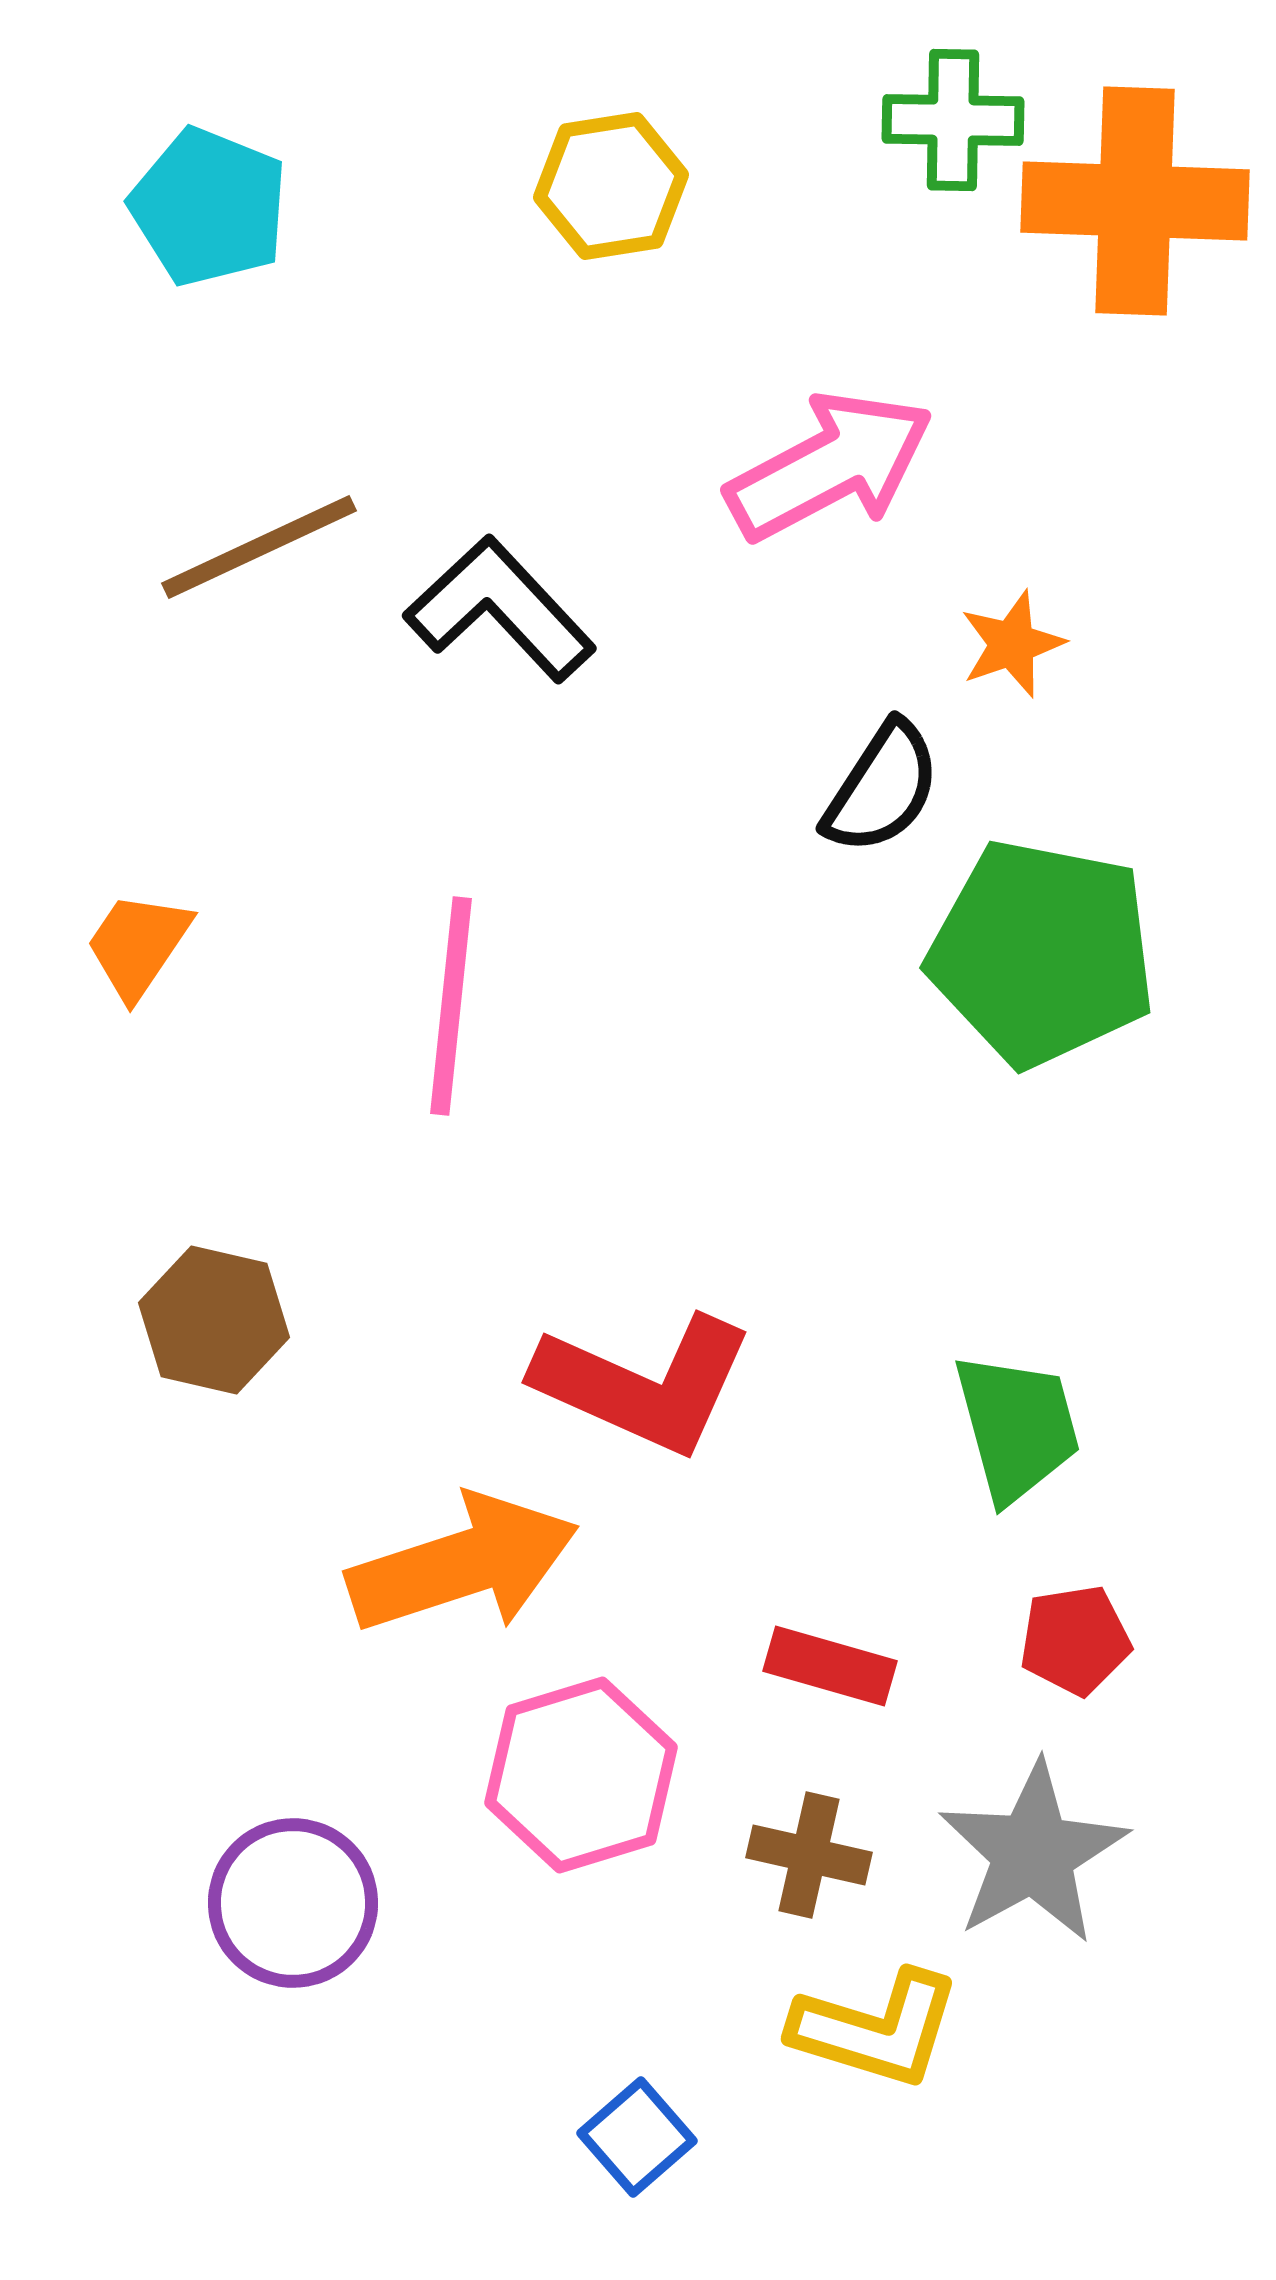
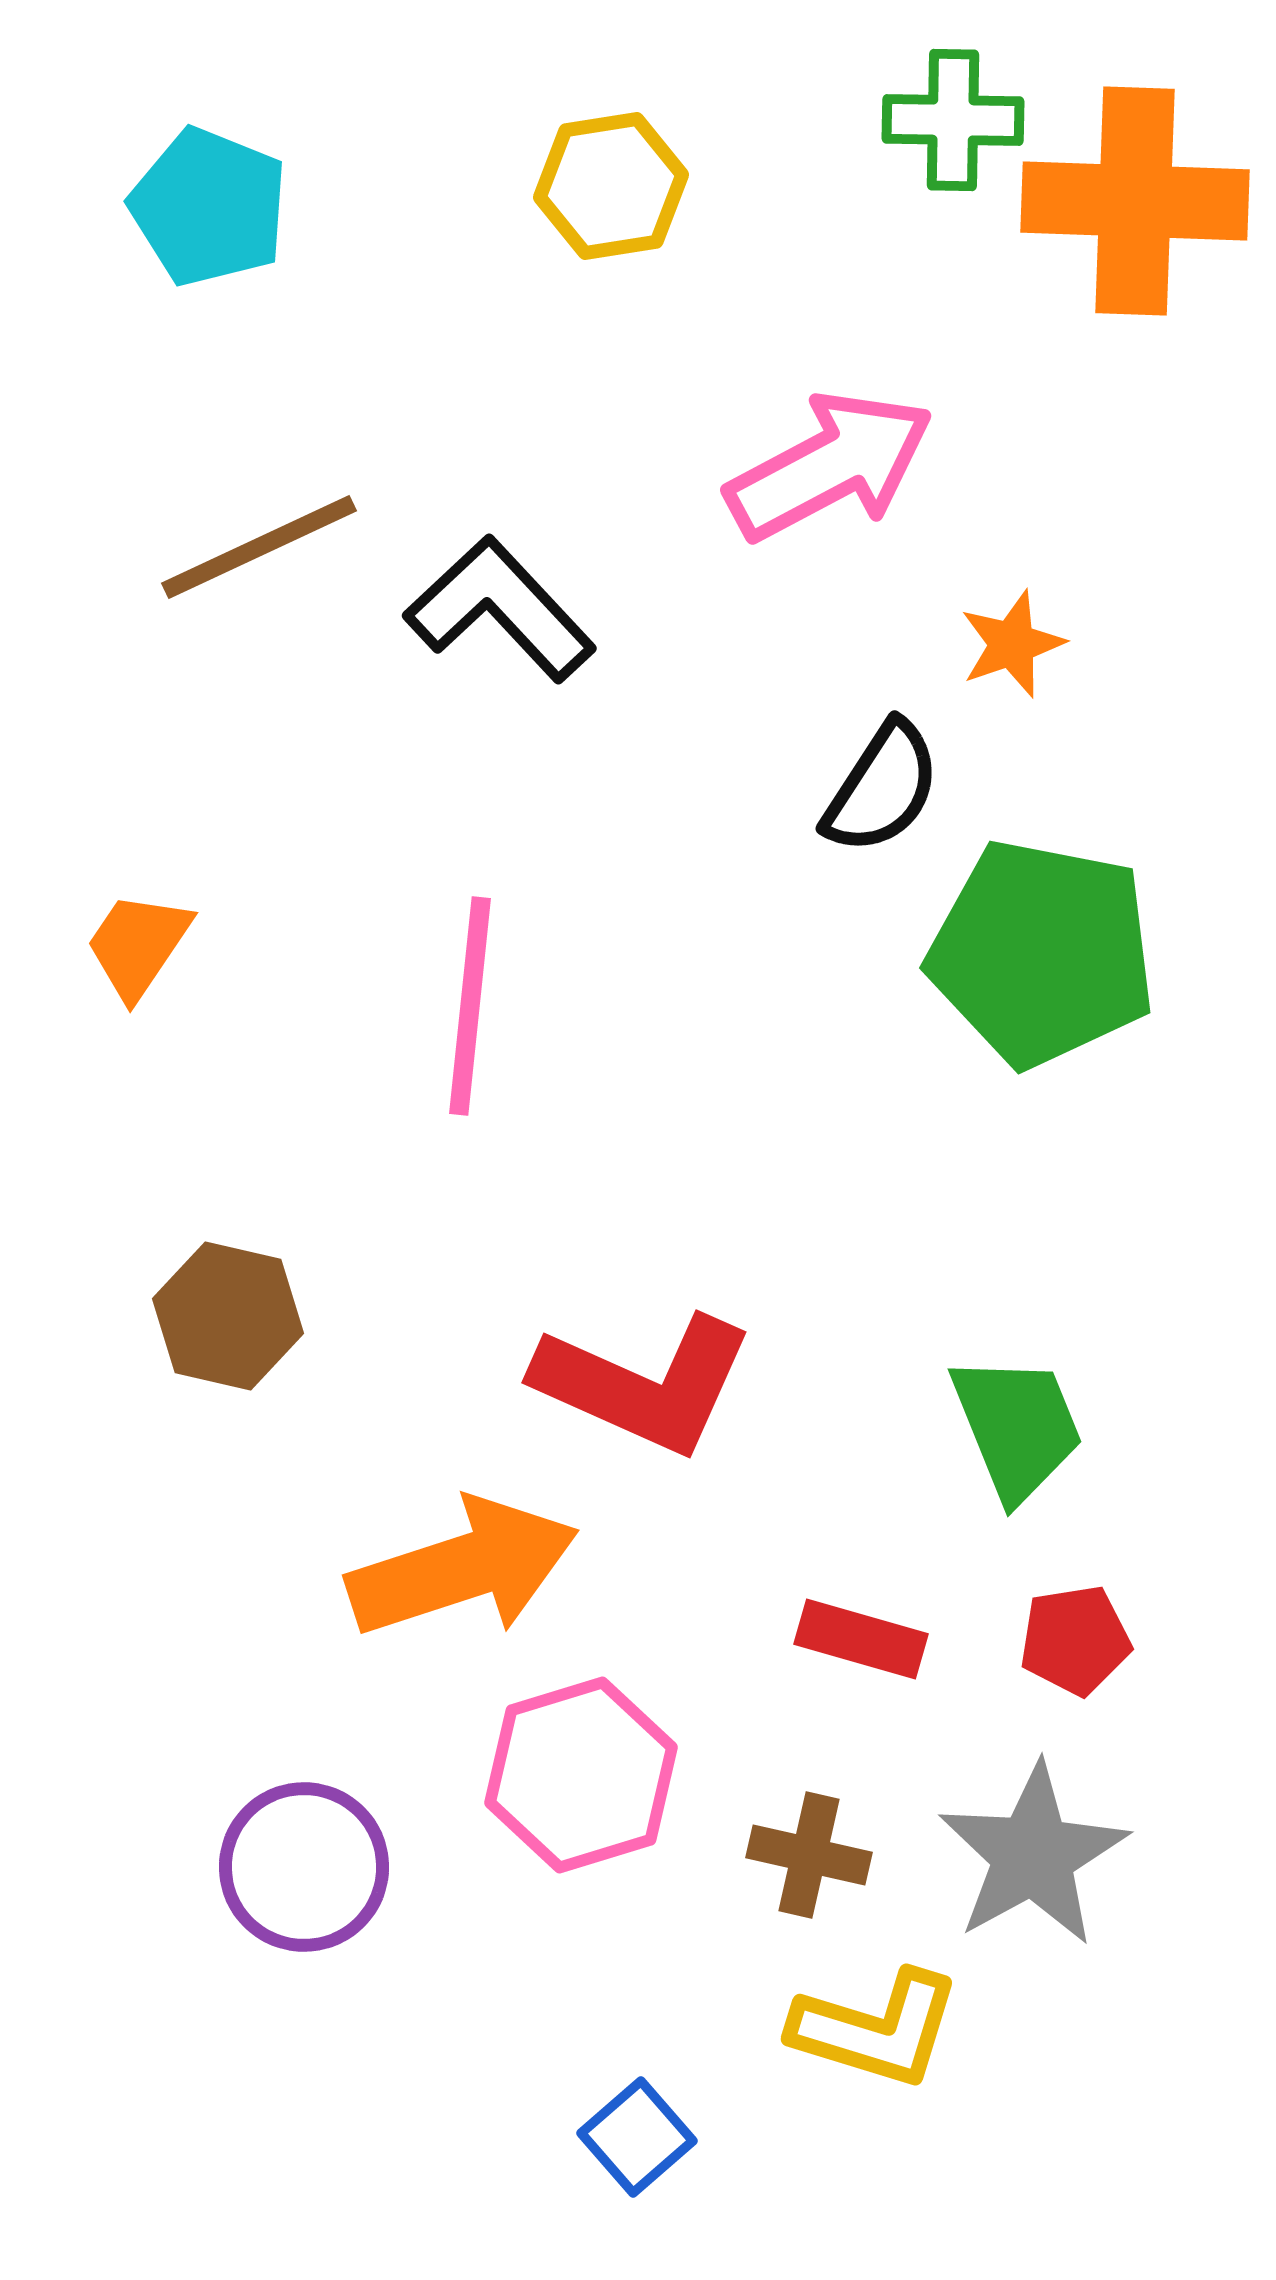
pink line: moved 19 px right
brown hexagon: moved 14 px right, 4 px up
green trapezoid: rotated 7 degrees counterclockwise
orange arrow: moved 4 px down
red rectangle: moved 31 px right, 27 px up
gray star: moved 2 px down
purple circle: moved 11 px right, 36 px up
